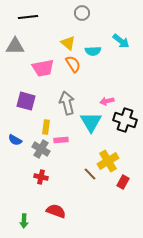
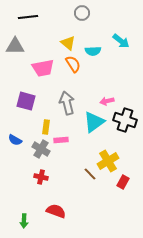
cyan triangle: moved 3 px right; rotated 25 degrees clockwise
